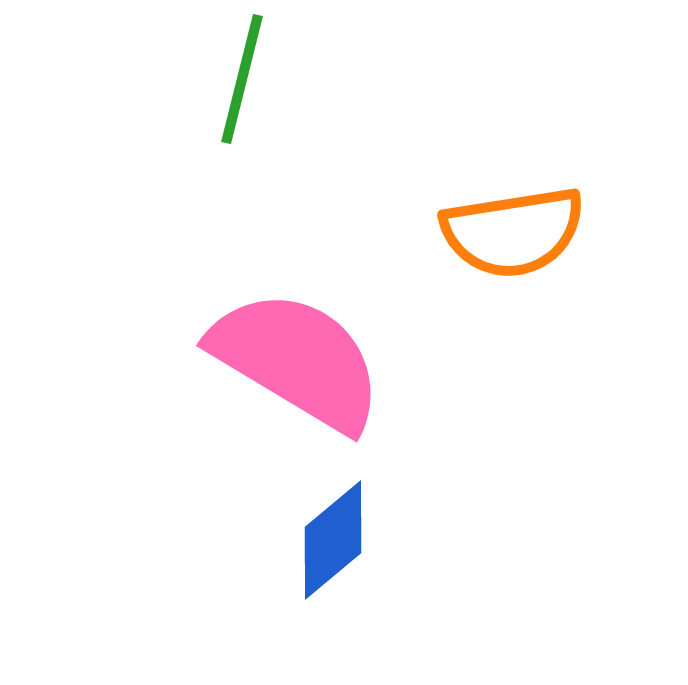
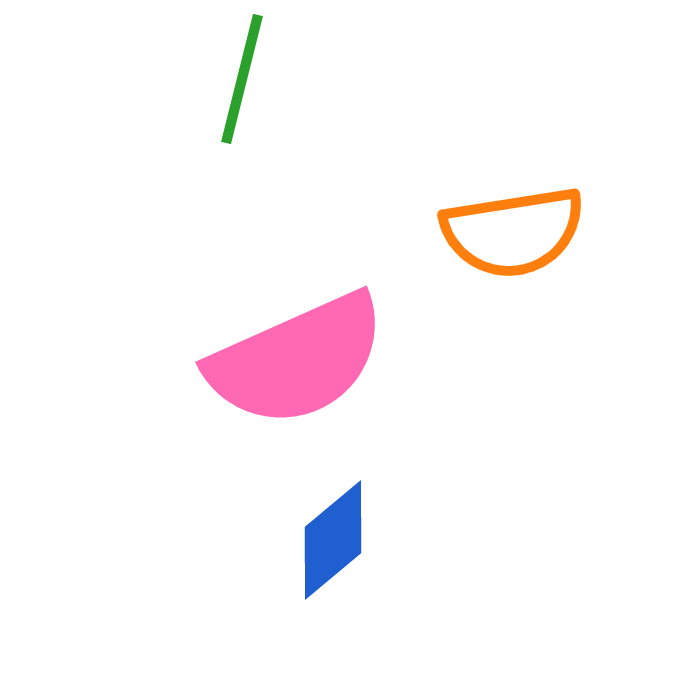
pink semicircle: rotated 125 degrees clockwise
